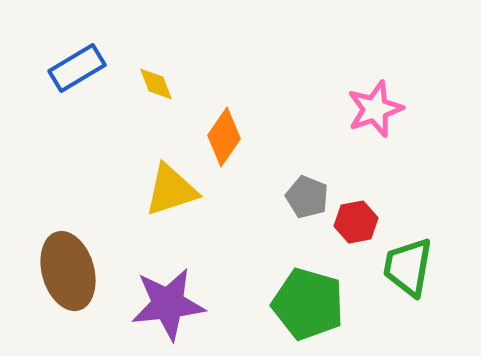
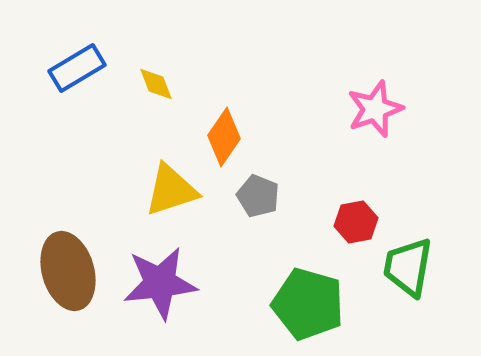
gray pentagon: moved 49 px left, 1 px up
purple star: moved 8 px left, 21 px up
